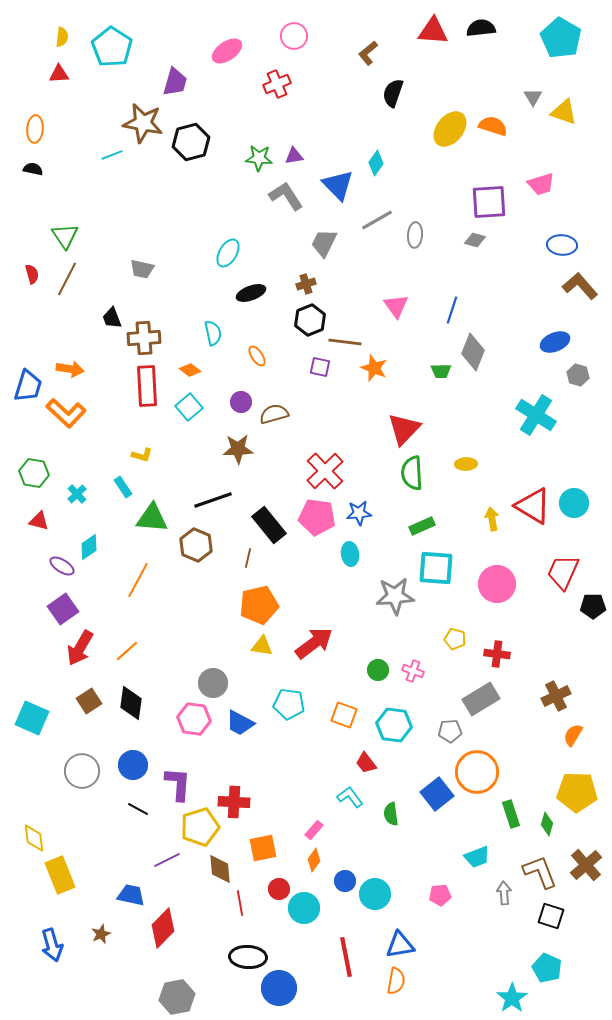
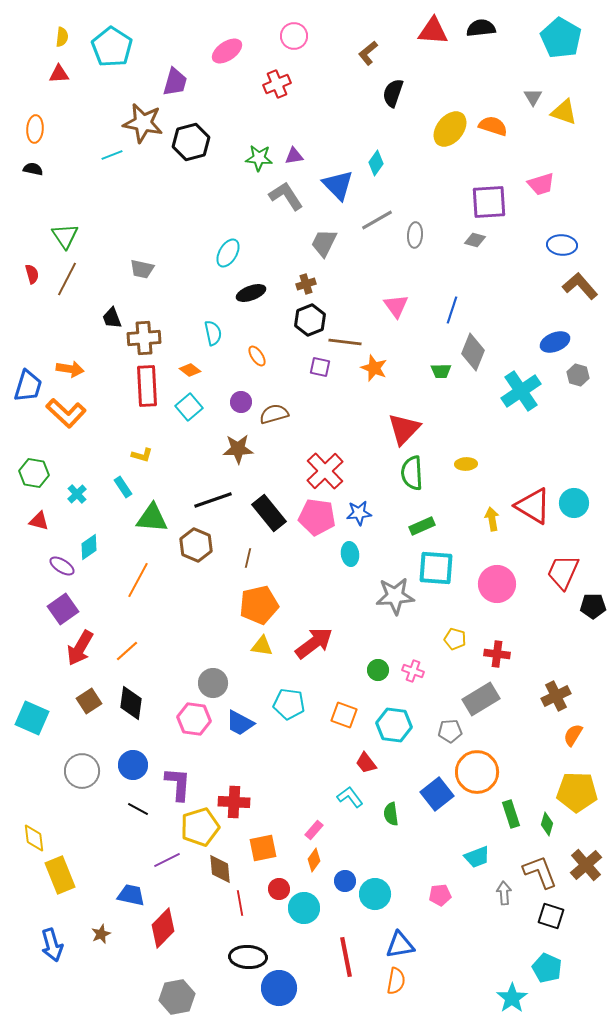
cyan cross at (536, 415): moved 15 px left, 24 px up; rotated 24 degrees clockwise
black rectangle at (269, 525): moved 12 px up
